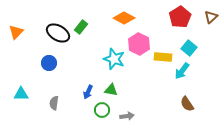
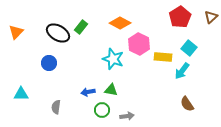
orange diamond: moved 4 px left, 5 px down
cyan star: moved 1 px left
blue arrow: rotated 56 degrees clockwise
gray semicircle: moved 2 px right, 4 px down
